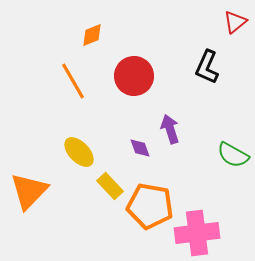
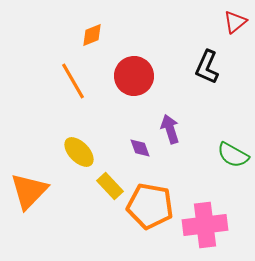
pink cross: moved 8 px right, 8 px up
